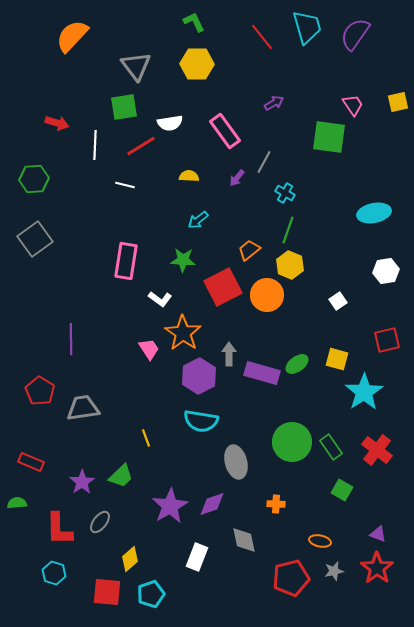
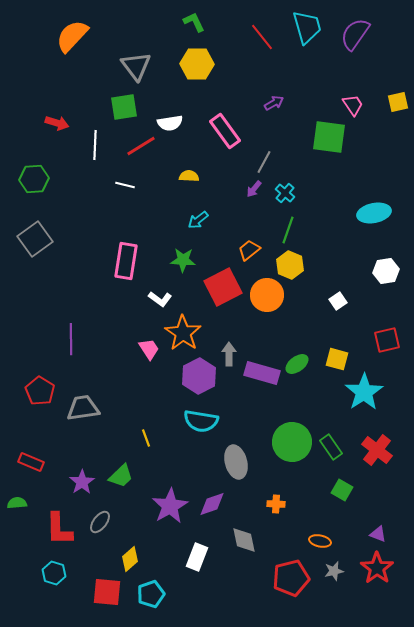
purple arrow at (237, 178): moved 17 px right, 11 px down
cyan cross at (285, 193): rotated 12 degrees clockwise
